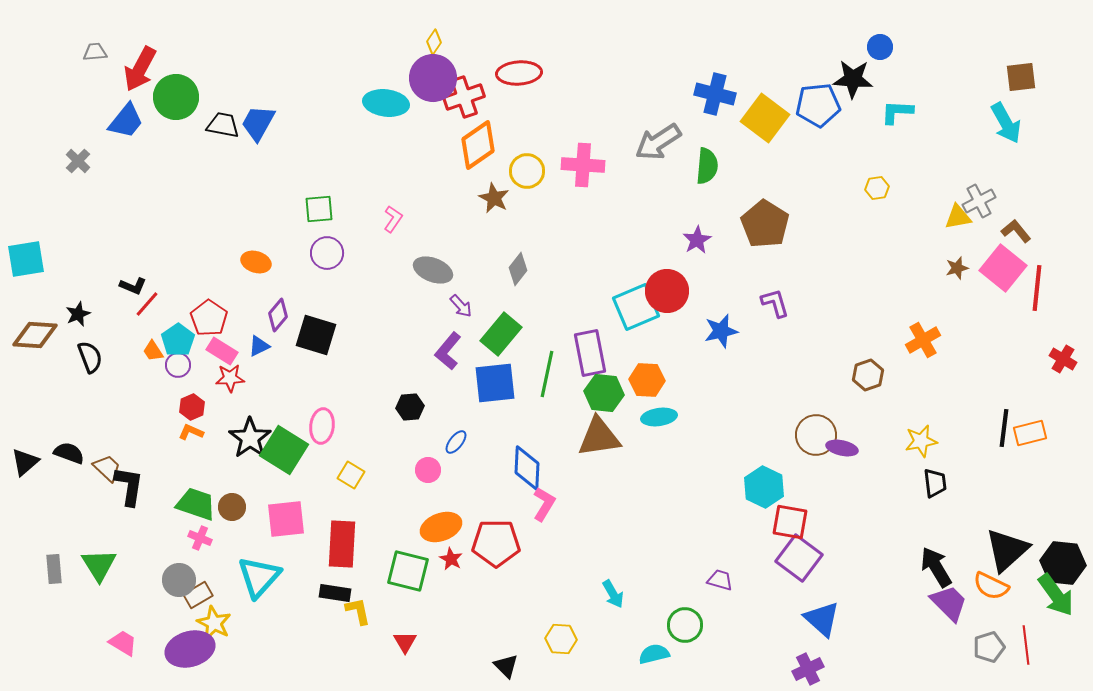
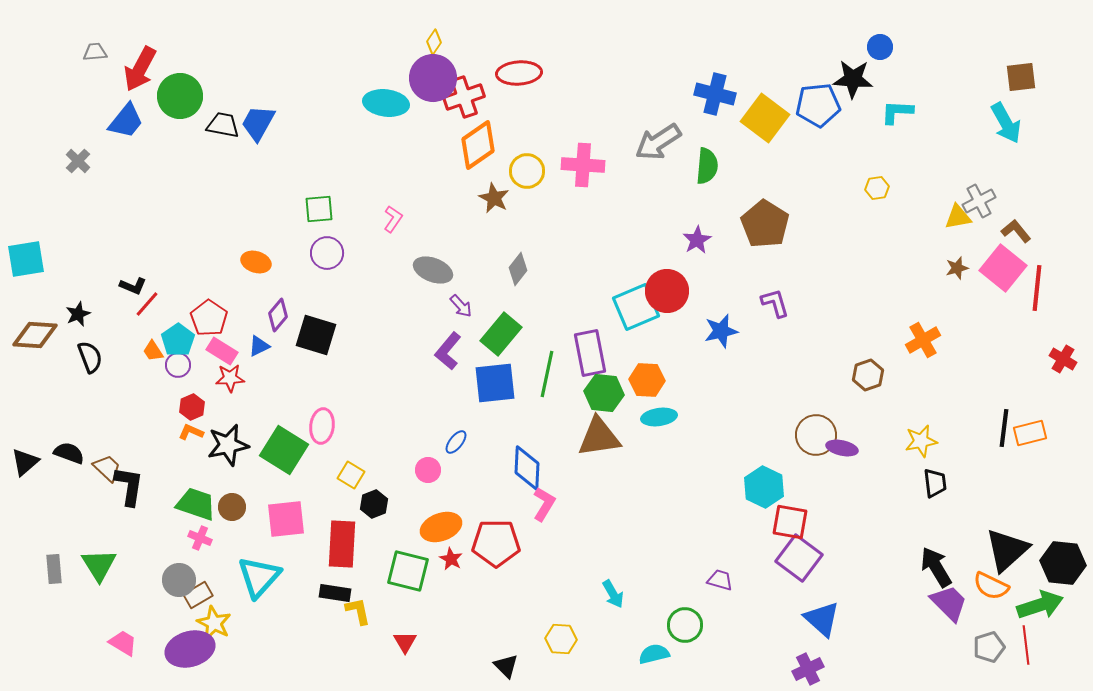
green circle at (176, 97): moved 4 px right, 1 px up
black hexagon at (410, 407): moved 36 px left, 97 px down; rotated 16 degrees counterclockwise
black star at (250, 438): moved 22 px left, 7 px down; rotated 24 degrees clockwise
green arrow at (1056, 595): moved 16 px left, 10 px down; rotated 72 degrees counterclockwise
